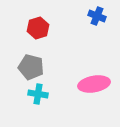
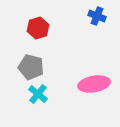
cyan cross: rotated 30 degrees clockwise
